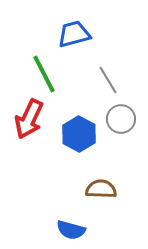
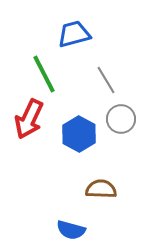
gray line: moved 2 px left
